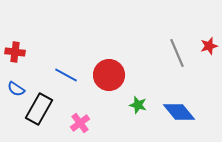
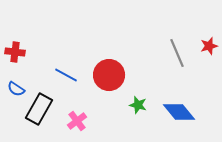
pink cross: moved 3 px left, 2 px up
